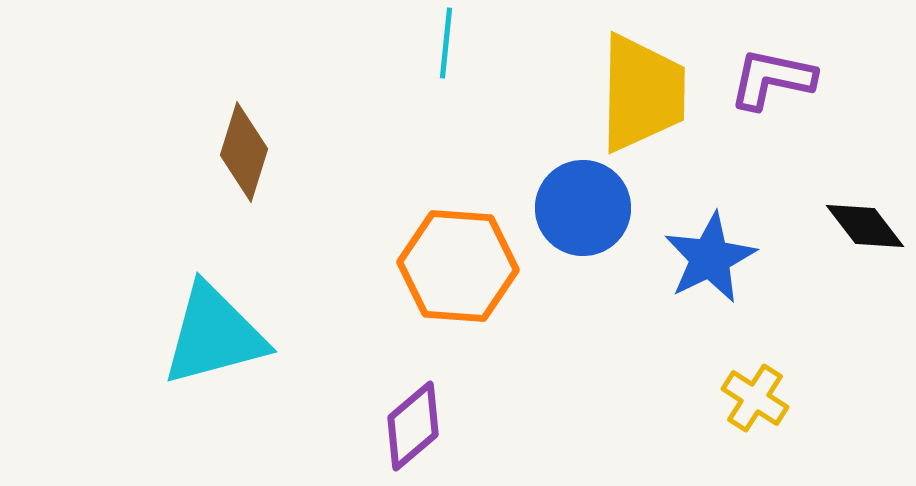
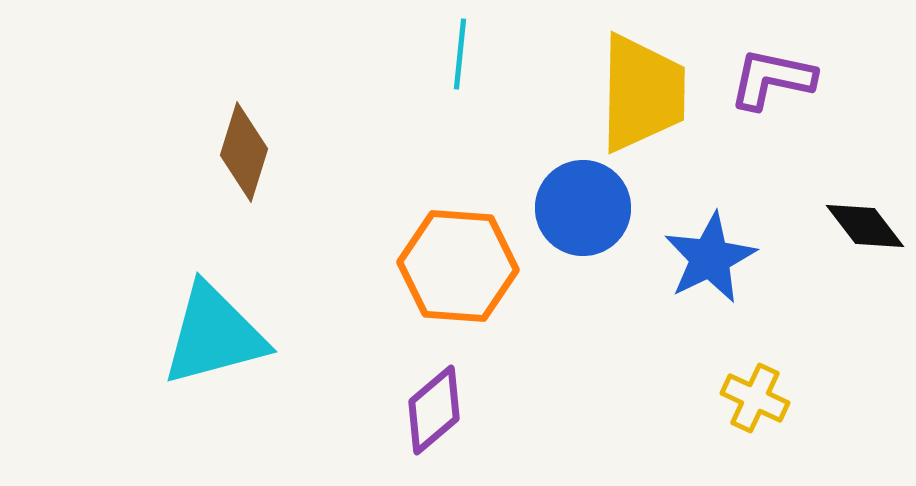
cyan line: moved 14 px right, 11 px down
yellow cross: rotated 8 degrees counterclockwise
purple diamond: moved 21 px right, 16 px up
